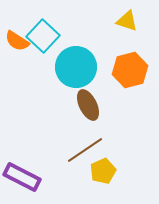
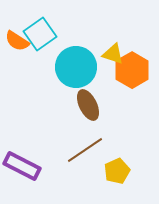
yellow triangle: moved 14 px left, 33 px down
cyan square: moved 3 px left, 2 px up; rotated 12 degrees clockwise
orange hexagon: moved 2 px right; rotated 16 degrees counterclockwise
yellow pentagon: moved 14 px right
purple rectangle: moved 11 px up
